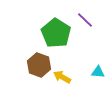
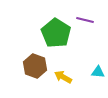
purple line: rotated 30 degrees counterclockwise
brown hexagon: moved 4 px left, 1 px down
yellow arrow: moved 1 px right
